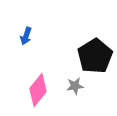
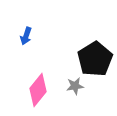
black pentagon: moved 3 px down
